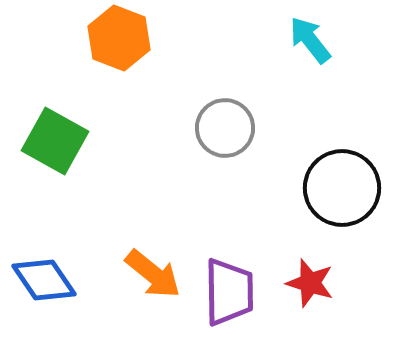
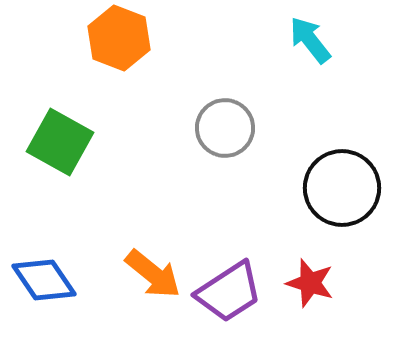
green square: moved 5 px right, 1 px down
purple trapezoid: rotated 58 degrees clockwise
